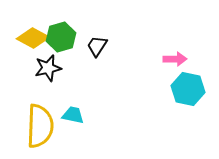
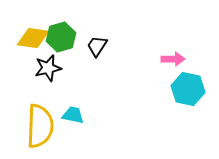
yellow diamond: rotated 20 degrees counterclockwise
pink arrow: moved 2 px left
